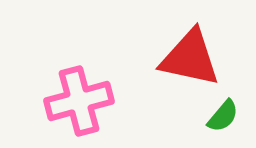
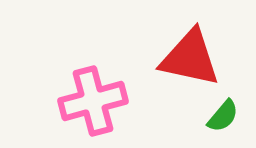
pink cross: moved 14 px right
